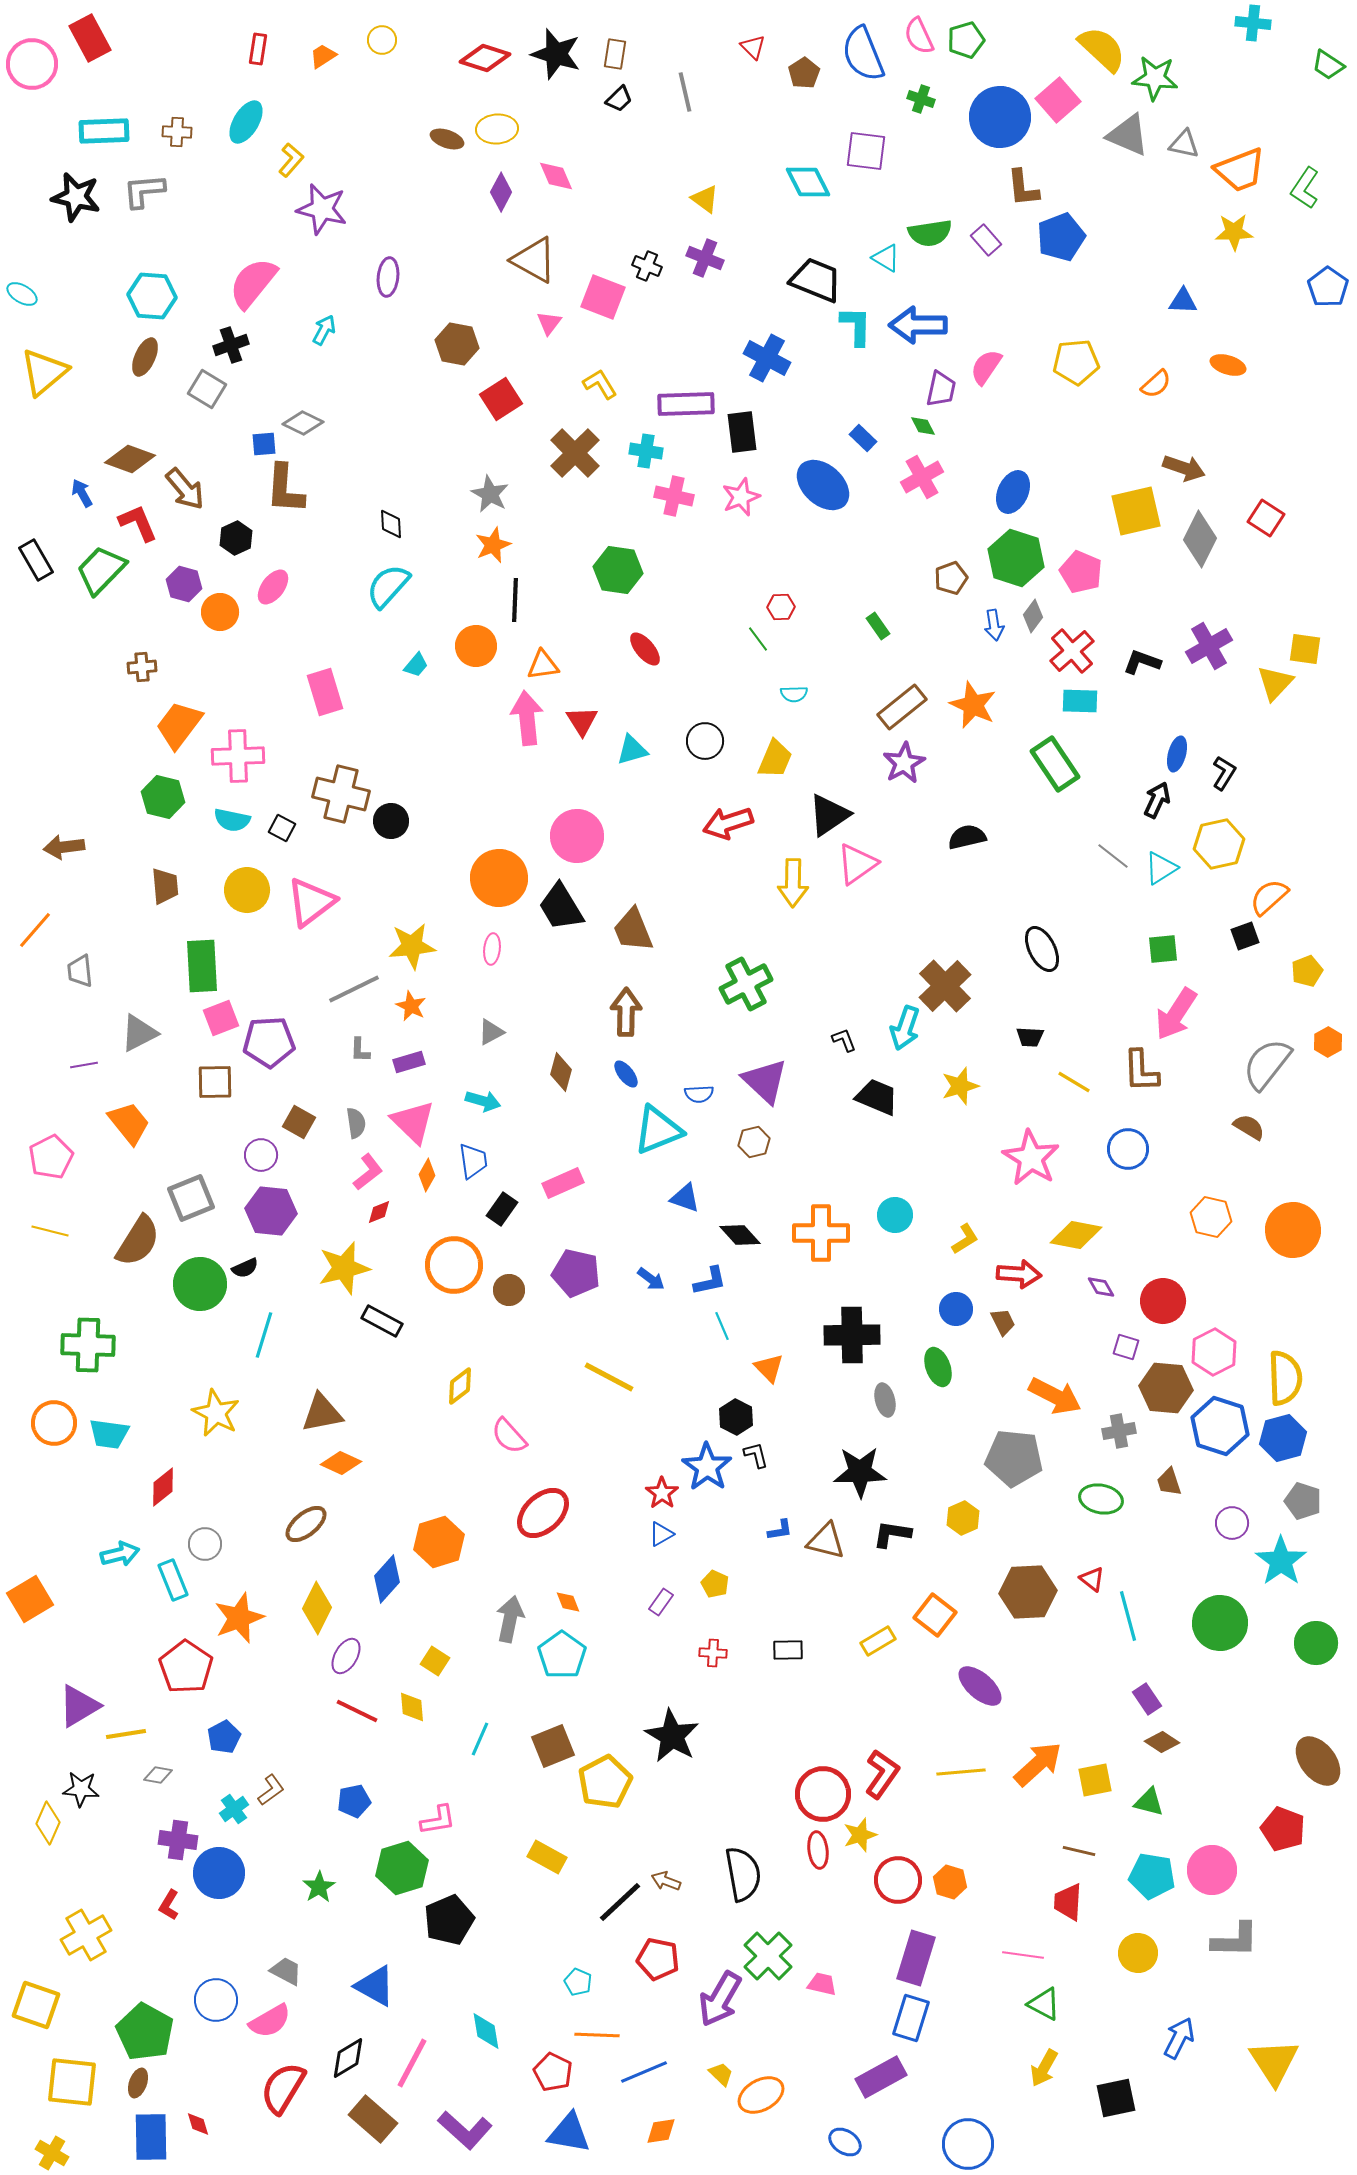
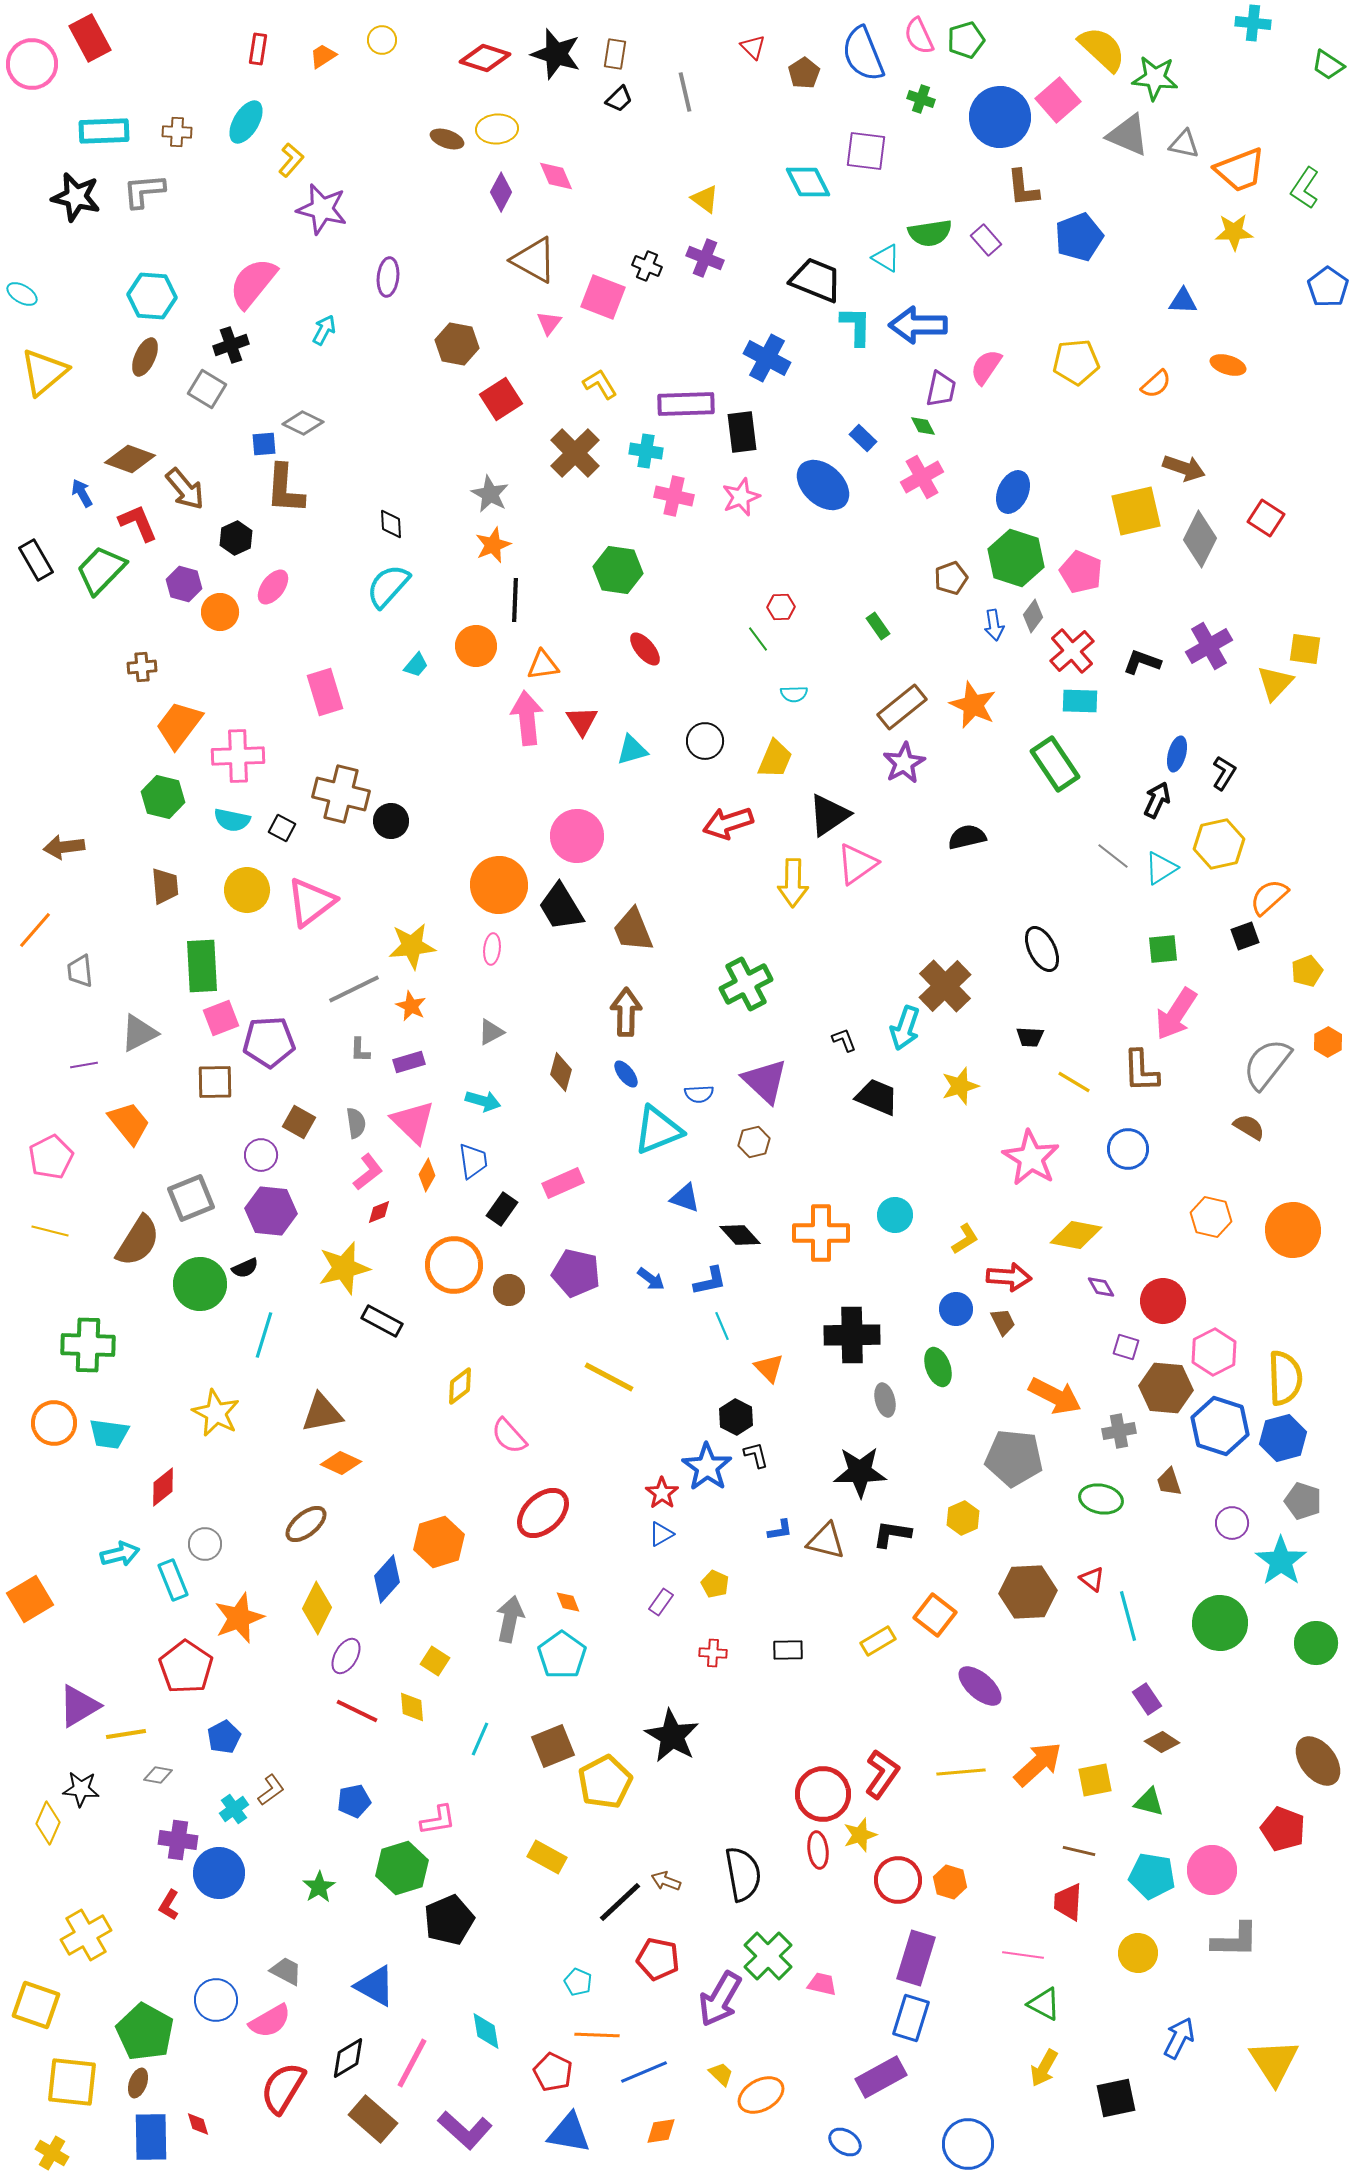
blue pentagon at (1061, 237): moved 18 px right
orange circle at (499, 878): moved 7 px down
red arrow at (1019, 1274): moved 10 px left, 3 px down
